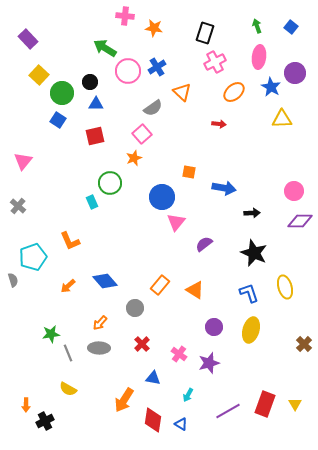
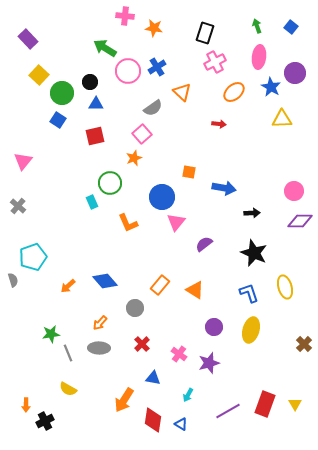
orange L-shape at (70, 241): moved 58 px right, 18 px up
